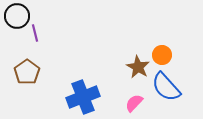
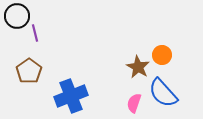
brown pentagon: moved 2 px right, 1 px up
blue semicircle: moved 3 px left, 6 px down
blue cross: moved 12 px left, 1 px up
pink semicircle: rotated 24 degrees counterclockwise
